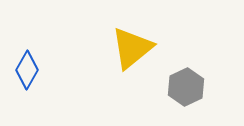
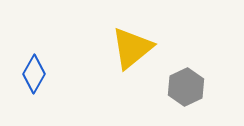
blue diamond: moved 7 px right, 4 px down
